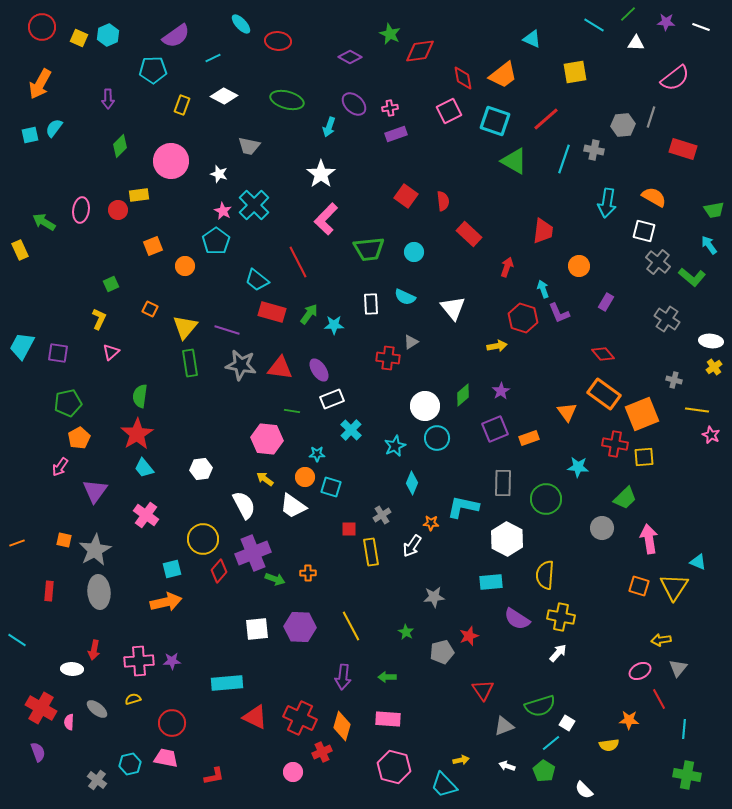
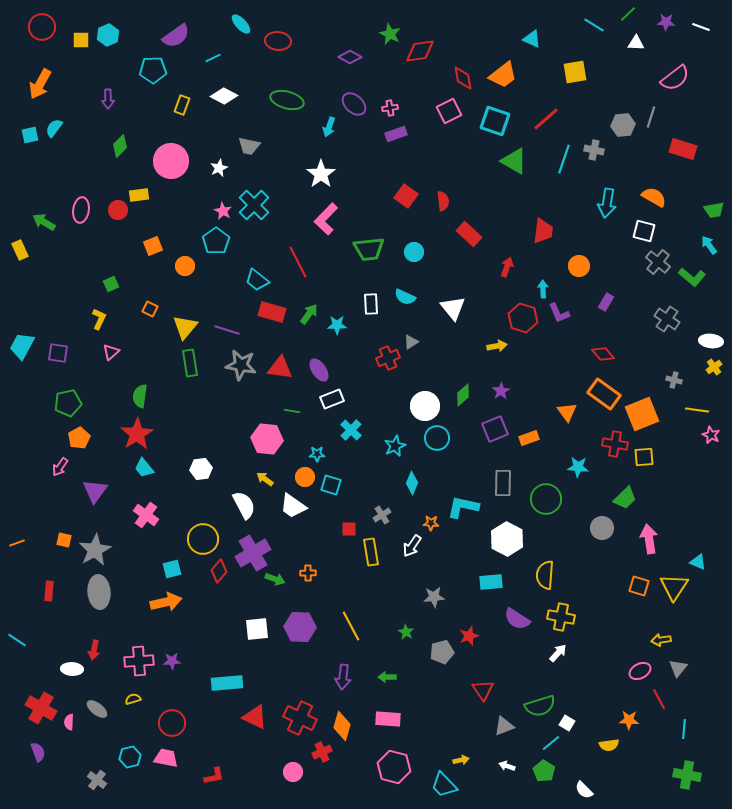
yellow square at (79, 38): moved 2 px right, 2 px down; rotated 24 degrees counterclockwise
white star at (219, 174): moved 6 px up; rotated 30 degrees clockwise
cyan arrow at (543, 289): rotated 18 degrees clockwise
cyan star at (334, 325): moved 3 px right
red cross at (388, 358): rotated 30 degrees counterclockwise
cyan square at (331, 487): moved 2 px up
purple cross at (253, 553): rotated 8 degrees counterclockwise
cyan hexagon at (130, 764): moved 7 px up
